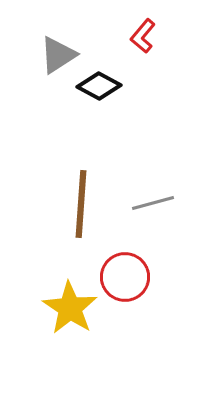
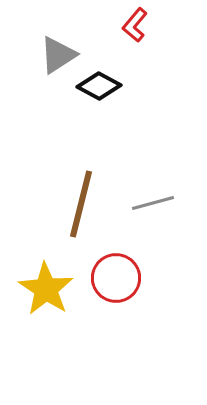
red L-shape: moved 8 px left, 11 px up
brown line: rotated 10 degrees clockwise
red circle: moved 9 px left, 1 px down
yellow star: moved 24 px left, 19 px up
